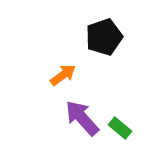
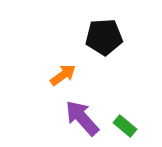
black pentagon: rotated 15 degrees clockwise
green rectangle: moved 5 px right, 2 px up
